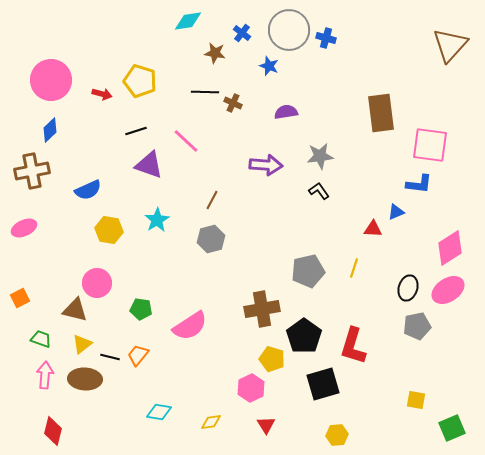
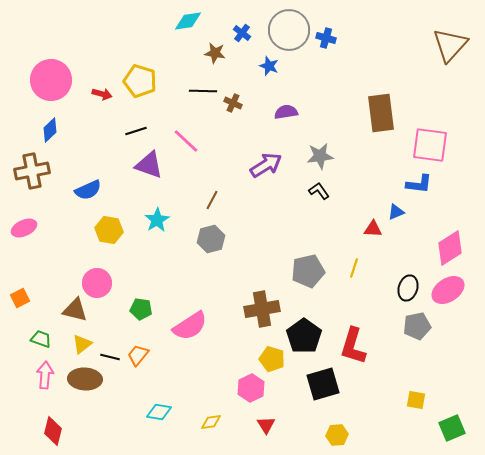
black line at (205, 92): moved 2 px left, 1 px up
purple arrow at (266, 165): rotated 36 degrees counterclockwise
